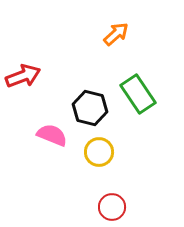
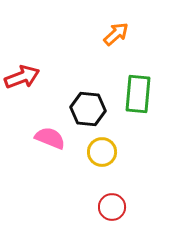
red arrow: moved 1 px left, 1 px down
green rectangle: rotated 39 degrees clockwise
black hexagon: moved 2 px left, 1 px down; rotated 8 degrees counterclockwise
pink semicircle: moved 2 px left, 3 px down
yellow circle: moved 3 px right
